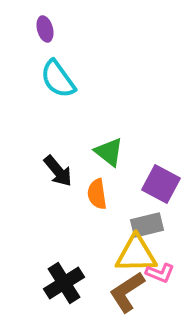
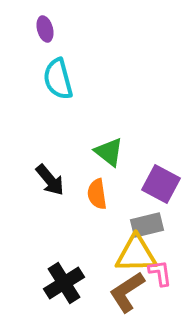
cyan semicircle: rotated 21 degrees clockwise
black arrow: moved 8 px left, 9 px down
pink L-shape: rotated 120 degrees counterclockwise
